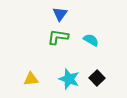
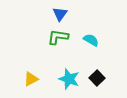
yellow triangle: rotated 21 degrees counterclockwise
